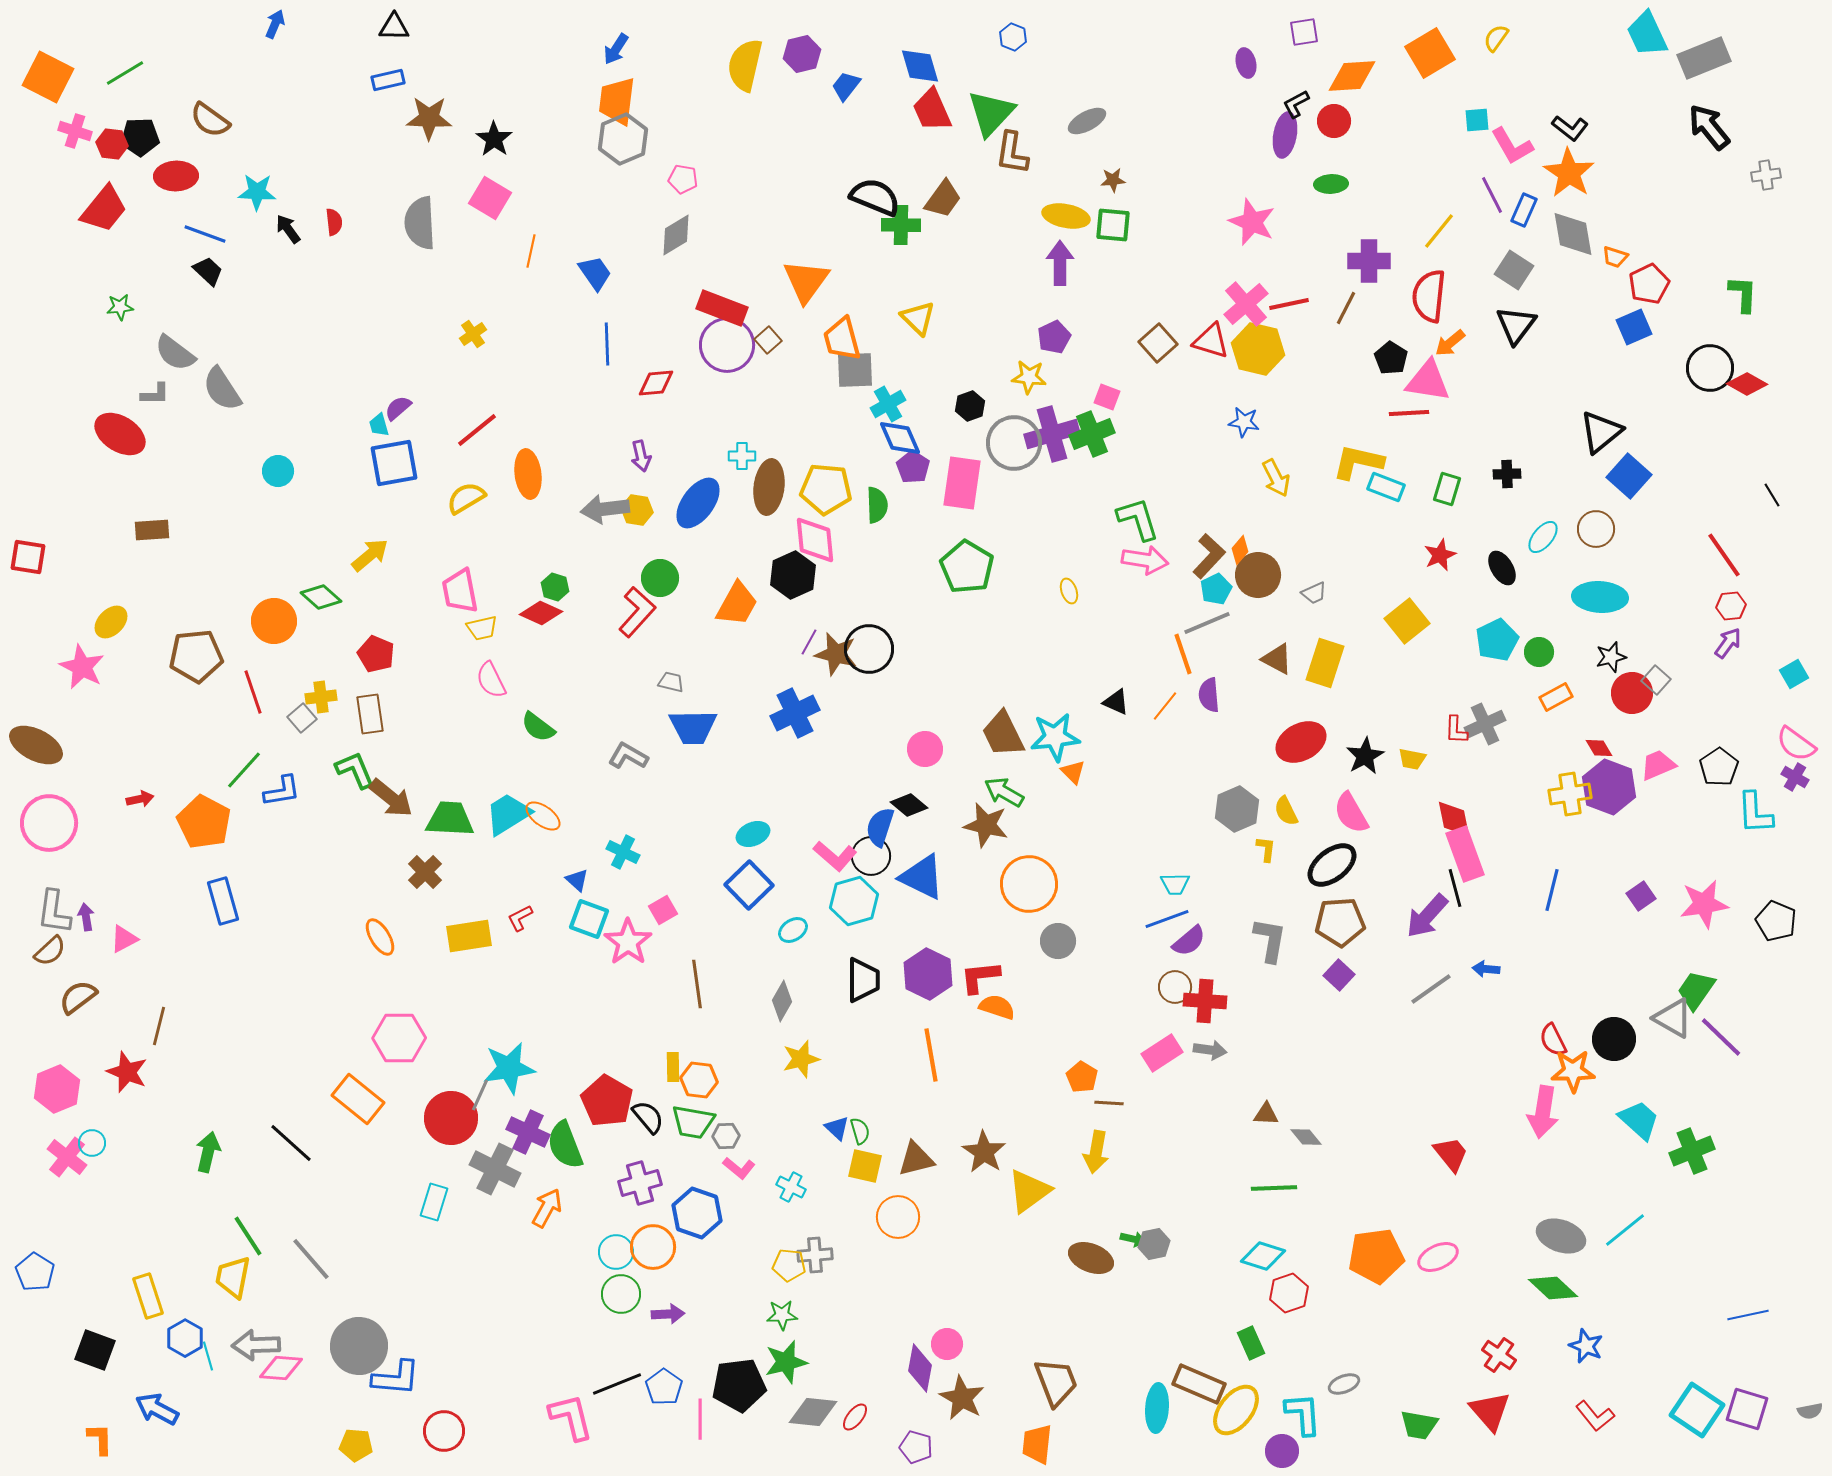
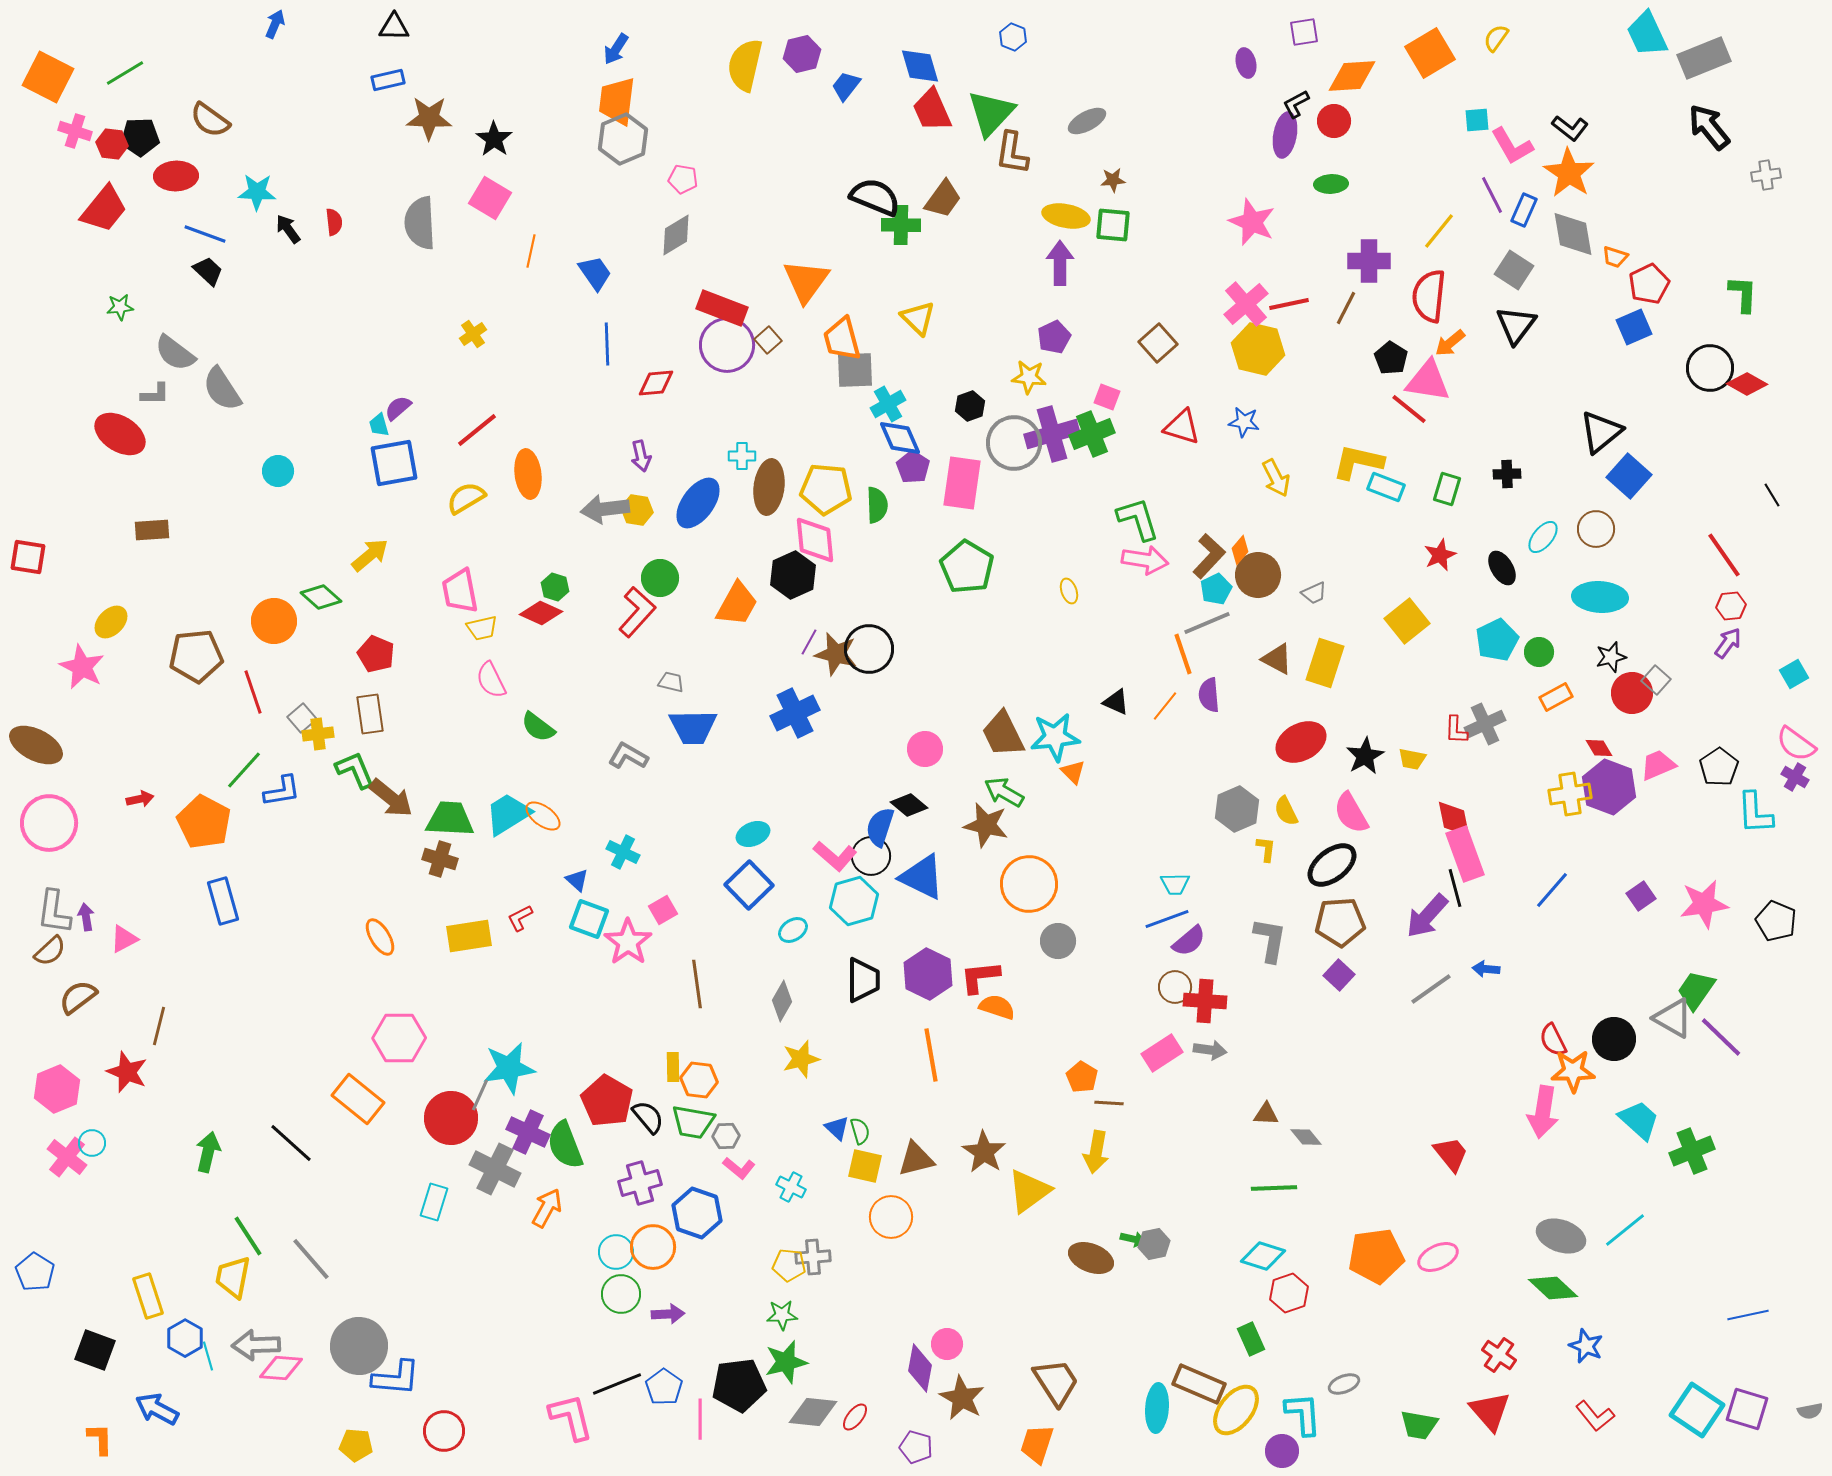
red triangle at (1211, 341): moved 29 px left, 86 px down
red line at (1409, 413): moved 4 px up; rotated 42 degrees clockwise
yellow cross at (321, 697): moved 3 px left, 37 px down
brown cross at (425, 872): moved 15 px right, 13 px up; rotated 28 degrees counterclockwise
blue line at (1552, 890): rotated 27 degrees clockwise
orange circle at (898, 1217): moved 7 px left
gray cross at (815, 1255): moved 2 px left, 2 px down
green rectangle at (1251, 1343): moved 4 px up
brown trapezoid at (1056, 1382): rotated 12 degrees counterclockwise
orange trapezoid at (1037, 1444): rotated 12 degrees clockwise
